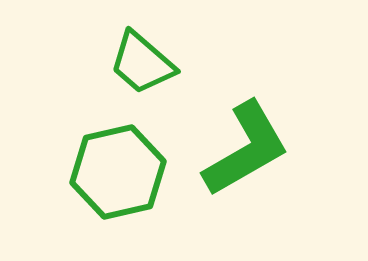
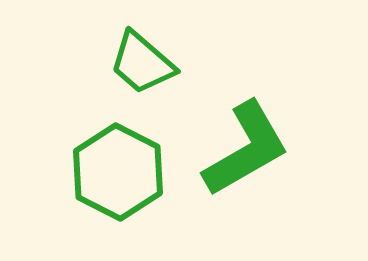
green hexagon: rotated 20 degrees counterclockwise
